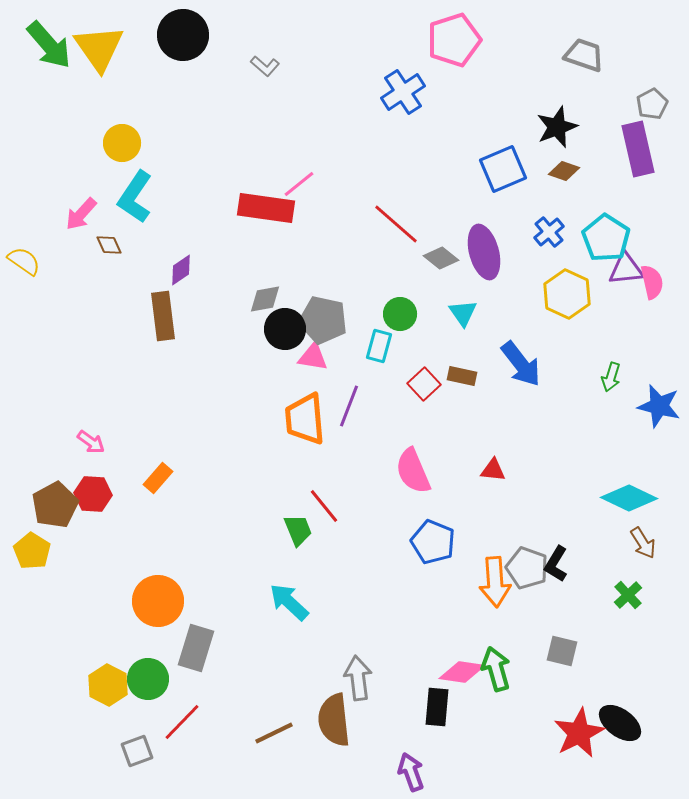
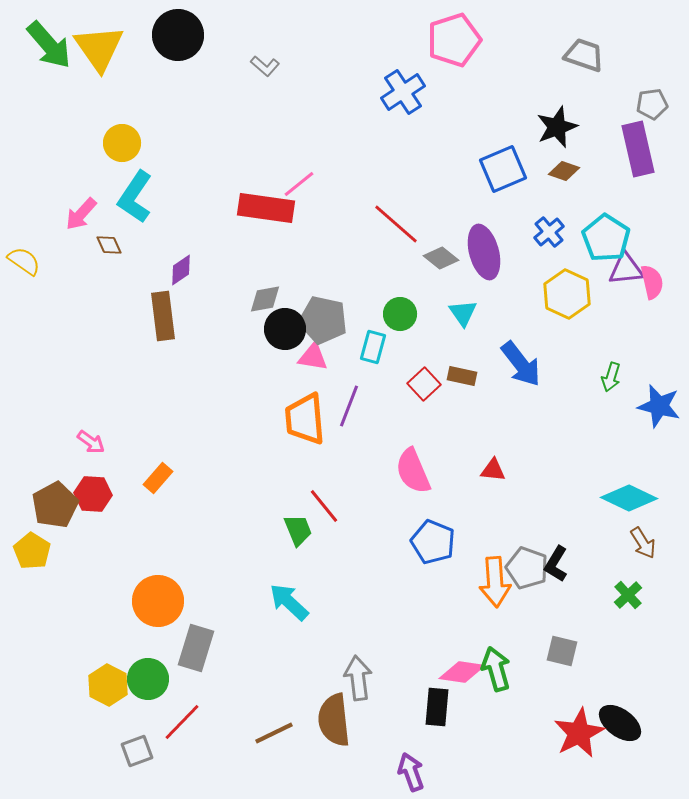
black circle at (183, 35): moved 5 px left
gray pentagon at (652, 104): rotated 20 degrees clockwise
cyan rectangle at (379, 346): moved 6 px left, 1 px down
